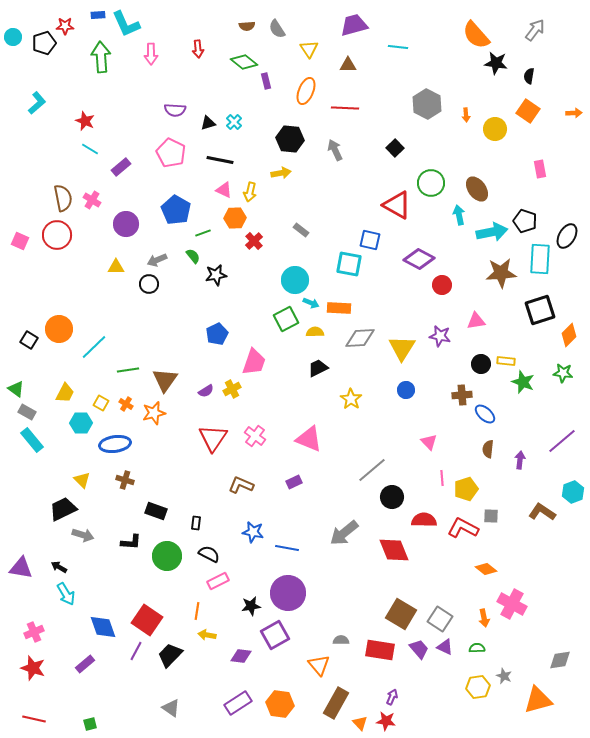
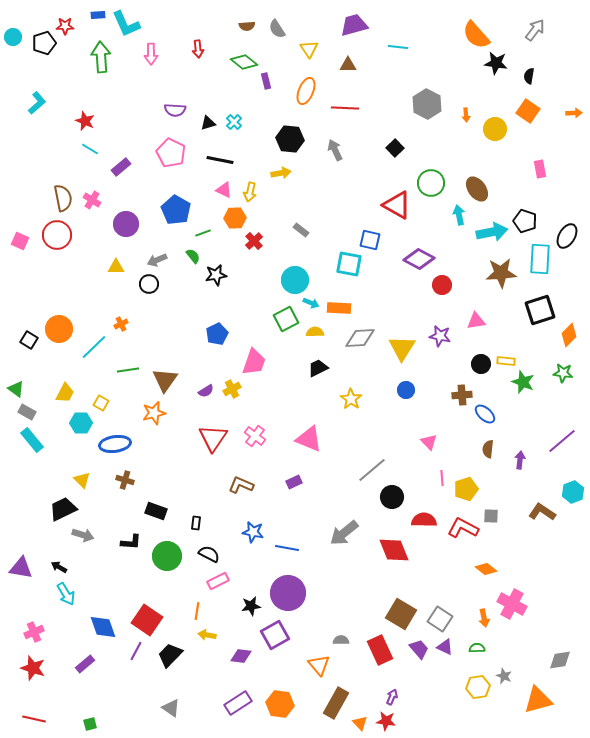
orange cross at (126, 404): moved 5 px left, 80 px up; rotated 32 degrees clockwise
red rectangle at (380, 650): rotated 56 degrees clockwise
